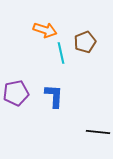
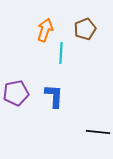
orange arrow: rotated 90 degrees counterclockwise
brown pentagon: moved 13 px up
cyan line: rotated 15 degrees clockwise
